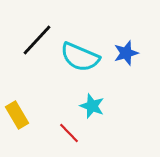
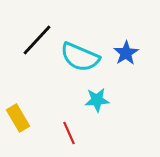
blue star: rotated 15 degrees counterclockwise
cyan star: moved 5 px right, 6 px up; rotated 25 degrees counterclockwise
yellow rectangle: moved 1 px right, 3 px down
red line: rotated 20 degrees clockwise
